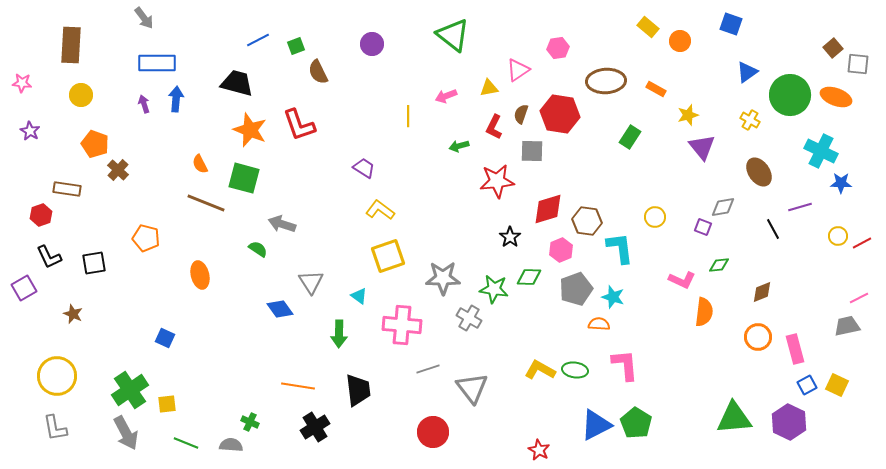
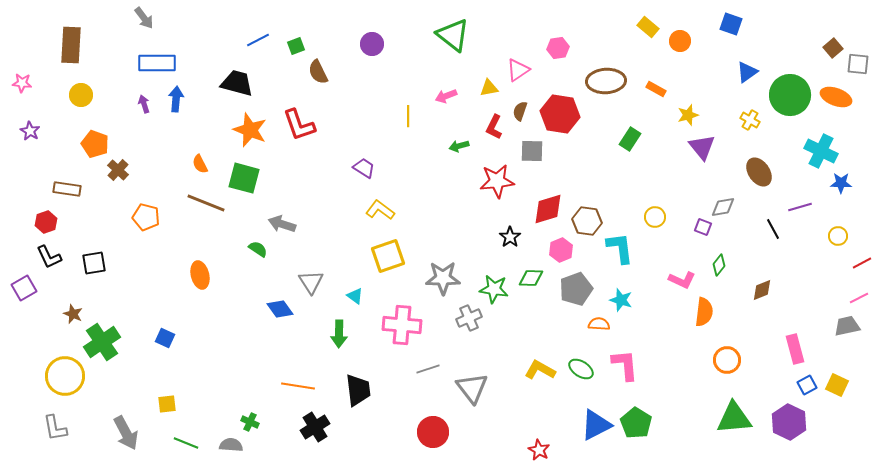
brown semicircle at (521, 114): moved 1 px left, 3 px up
green rectangle at (630, 137): moved 2 px down
red hexagon at (41, 215): moved 5 px right, 7 px down
orange pentagon at (146, 238): moved 21 px up
red line at (862, 243): moved 20 px down
green diamond at (719, 265): rotated 45 degrees counterclockwise
green diamond at (529, 277): moved 2 px right, 1 px down
brown diamond at (762, 292): moved 2 px up
cyan triangle at (359, 296): moved 4 px left
cyan star at (613, 297): moved 8 px right, 3 px down
gray cross at (469, 318): rotated 35 degrees clockwise
orange circle at (758, 337): moved 31 px left, 23 px down
green ellipse at (575, 370): moved 6 px right, 1 px up; rotated 25 degrees clockwise
yellow circle at (57, 376): moved 8 px right
green cross at (130, 390): moved 28 px left, 48 px up
